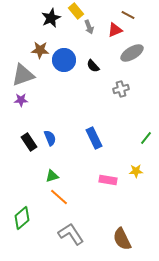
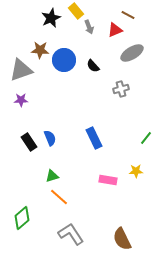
gray triangle: moved 2 px left, 5 px up
